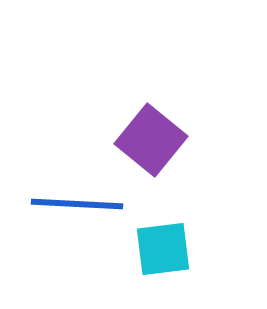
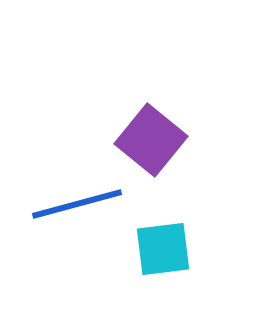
blue line: rotated 18 degrees counterclockwise
